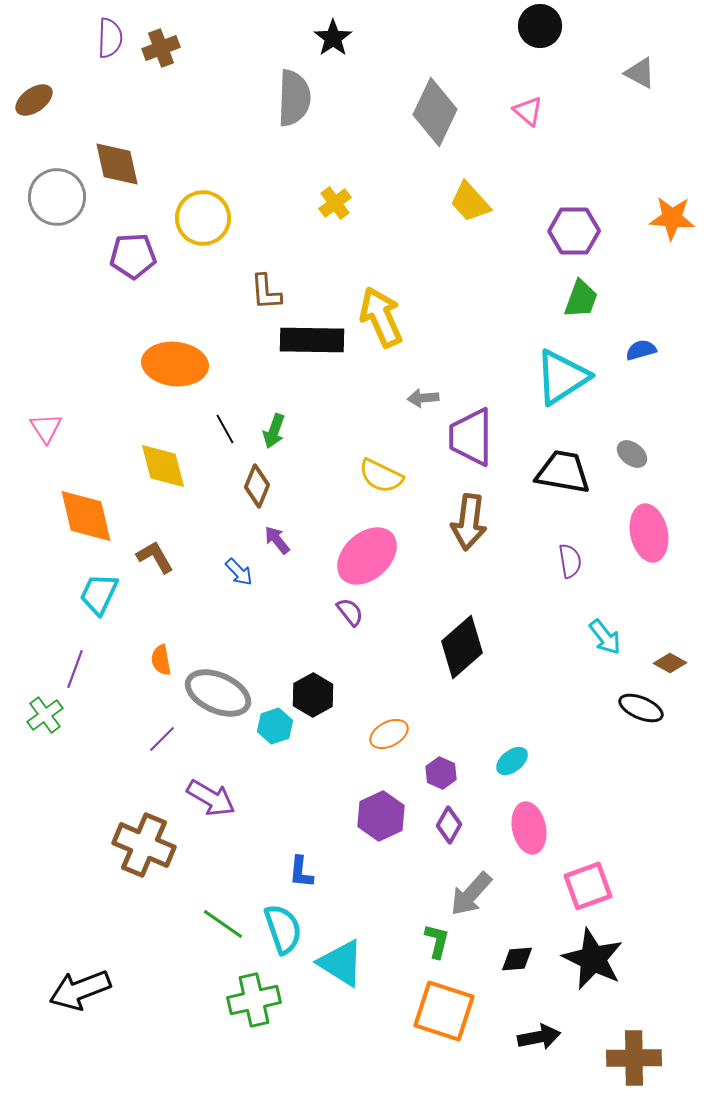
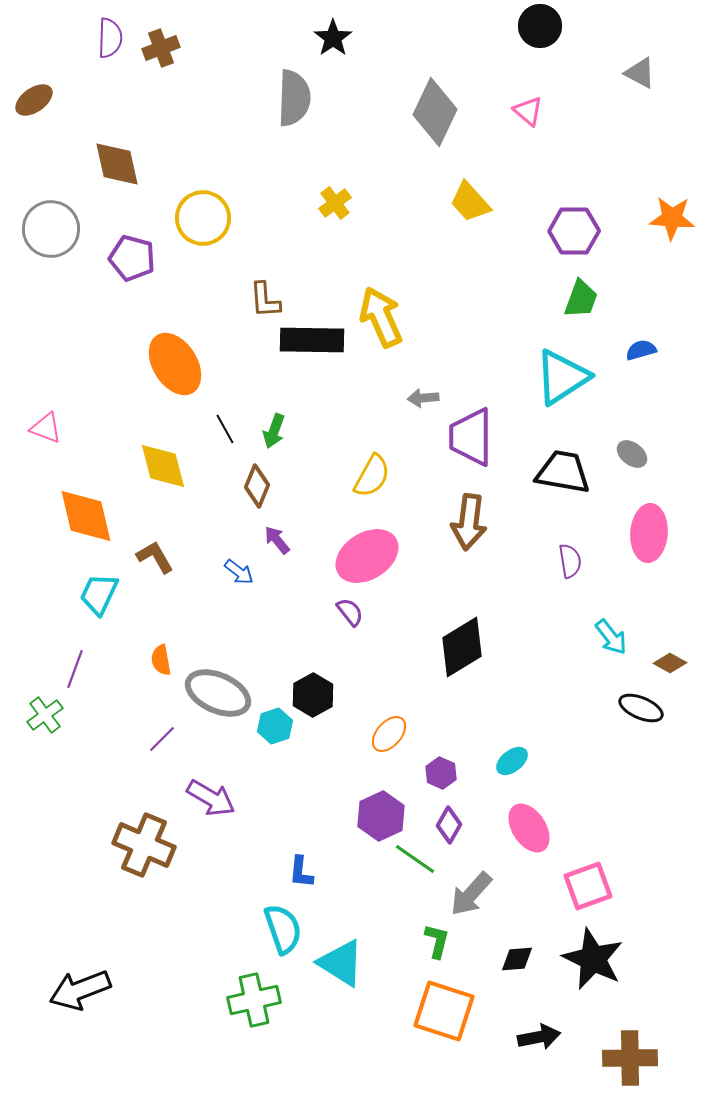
gray circle at (57, 197): moved 6 px left, 32 px down
purple pentagon at (133, 256): moved 1 px left, 2 px down; rotated 18 degrees clockwise
brown L-shape at (266, 292): moved 1 px left, 8 px down
orange ellipse at (175, 364): rotated 52 degrees clockwise
pink triangle at (46, 428): rotated 36 degrees counterclockwise
yellow semicircle at (381, 476): moved 9 px left; rotated 87 degrees counterclockwise
pink ellipse at (649, 533): rotated 16 degrees clockwise
pink ellipse at (367, 556): rotated 10 degrees clockwise
blue arrow at (239, 572): rotated 8 degrees counterclockwise
cyan arrow at (605, 637): moved 6 px right
black diamond at (462, 647): rotated 10 degrees clockwise
orange ellipse at (389, 734): rotated 21 degrees counterclockwise
pink ellipse at (529, 828): rotated 21 degrees counterclockwise
green line at (223, 924): moved 192 px right, 65 px up
brown cross at (634, 1058): moved 4 px left
